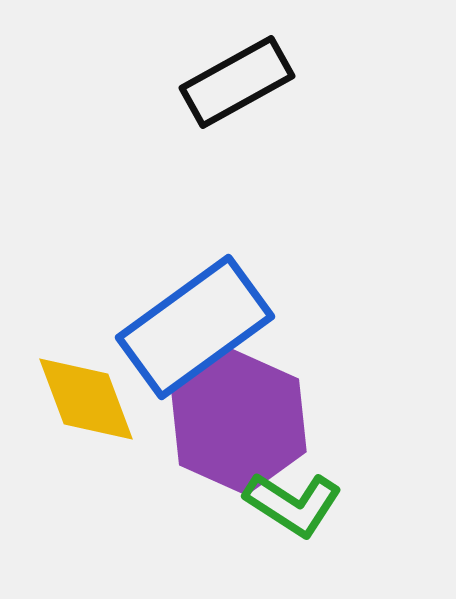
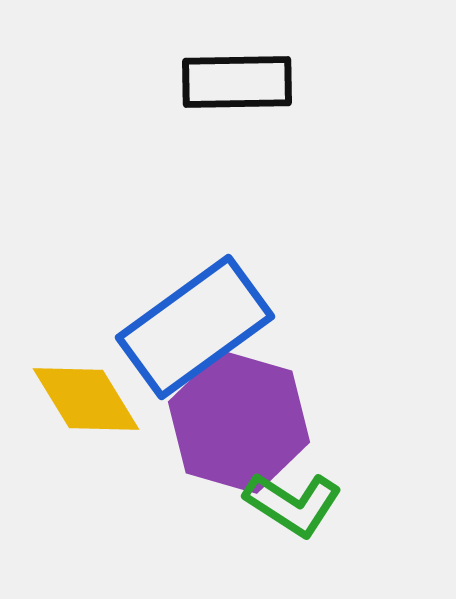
black rectangle: rotated 28 degrees clockwise
yellow diamond: rotated 11 degrees counterclockwise
purple hexagon: rotated 8 degrees counterclockwise
